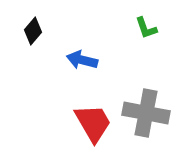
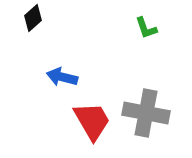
black diamond: moved 13 px up; rotated 8 degrees clockwise
blue arrow: moved 20 px left, 17 px down
red trapezoid: moved 1 px left, 2 px up
